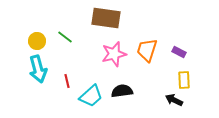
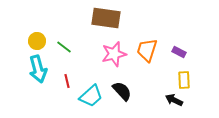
green line: moved 1 px left, 10 px down
black semicircle: rotated 55 degrees clockwise
